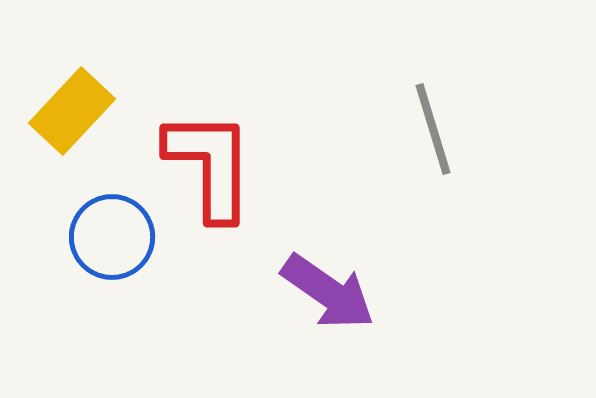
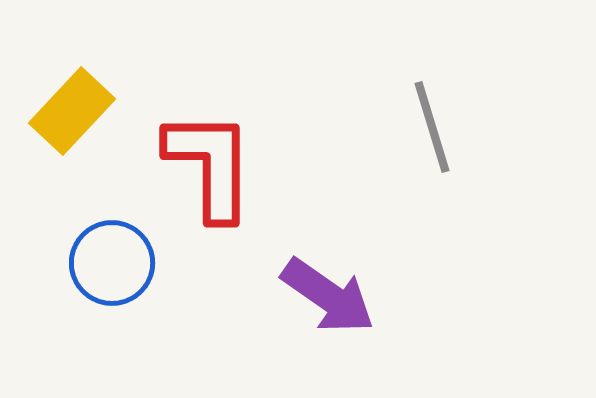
gray line: moved 1 px left, 2 px up
blue circle: moved 26 px down
purple arrow: moved 4 px down
